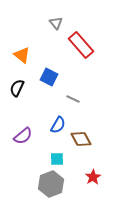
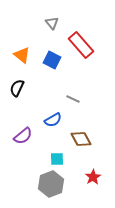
gray triangle: moved 4 px left
blue square: moved 3 px right, 17 px up
blue semicircle: moved 5 px left, 5 px up; rotated 30 degrees clockwise
